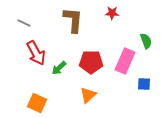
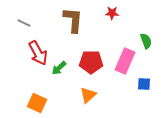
red arrow: moved 2 px right
